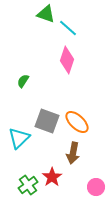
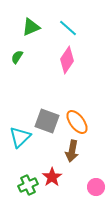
green triangle: moved 15 px left, 13 px down; rotated 42 degrees counterclockwise
pink diamond: rotated 16 degrees clockwise
green semicircle: moved 6 px left, 24 px up
orange ellipse: rotated 10 degrees clockwise
cyan triangle: moved 1 px right, 1 px up
brown arrow: moved 1 px left, 2 px up
green cross: rotated 12 degrees clockwise
